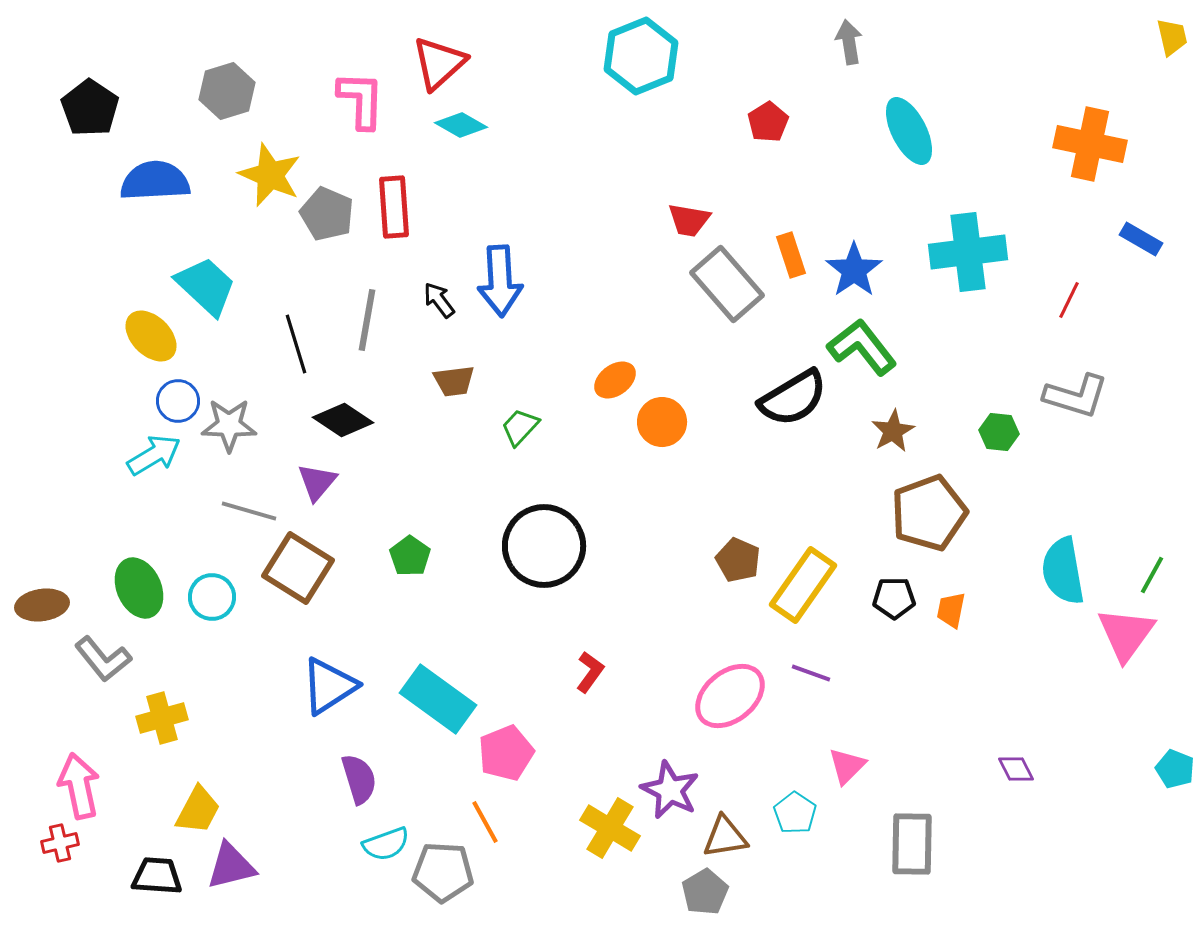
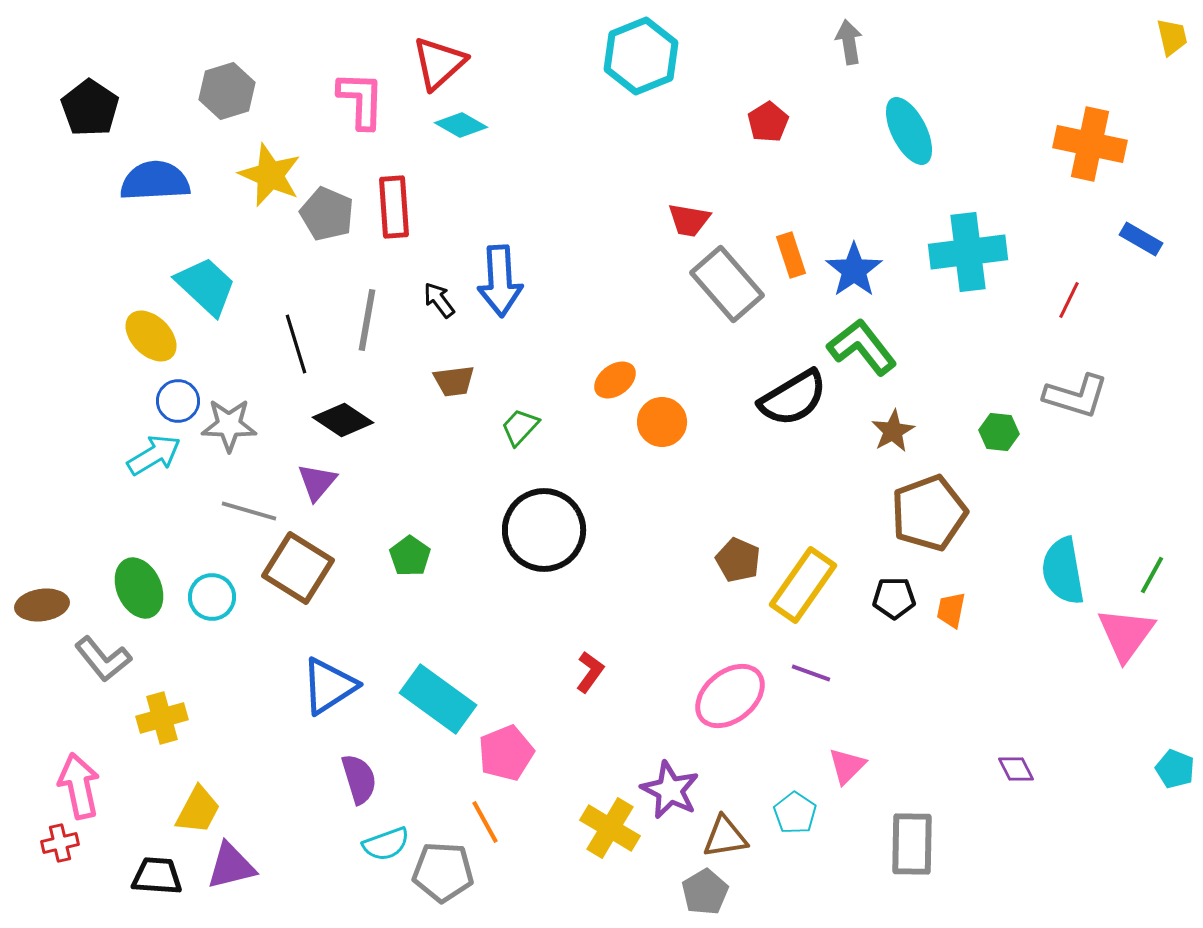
black circle at (544, 546): moved 16 px up
